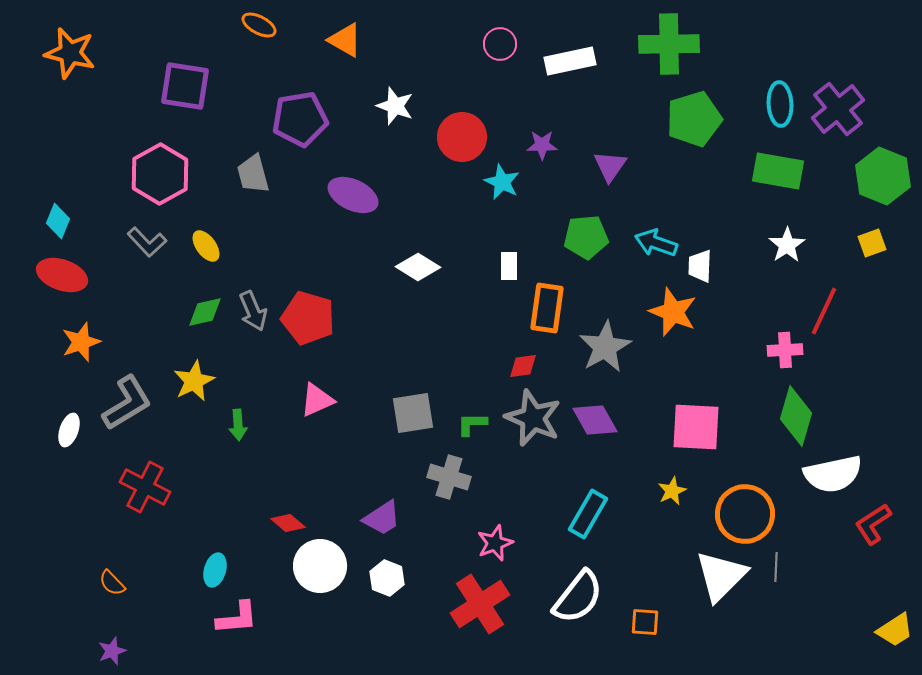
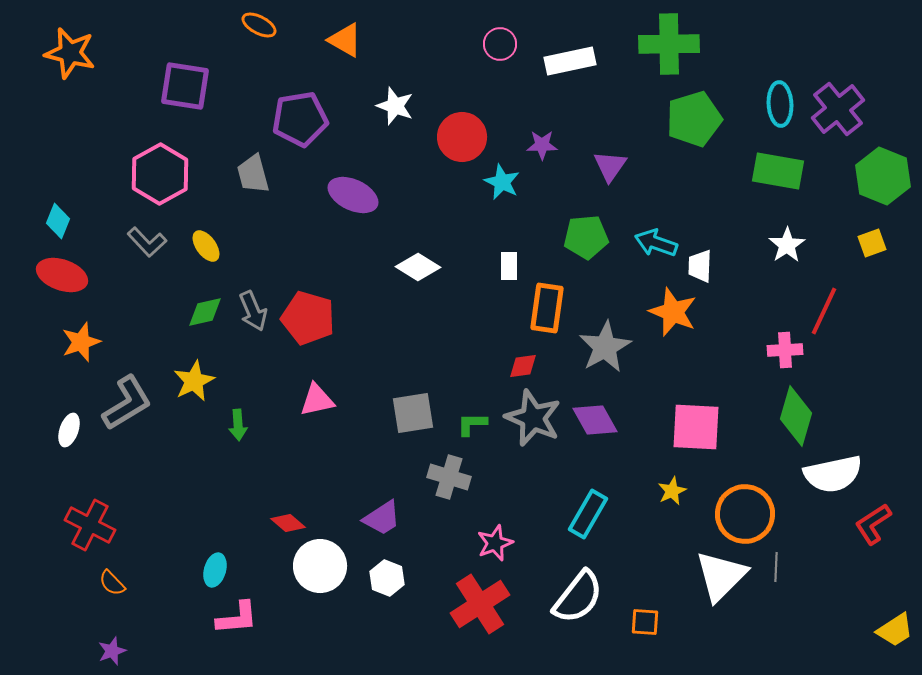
pink triangle at (317, 400): rotated 12 degrees clockwise
red cross at (145, 487): moved 55 px left, 38 px down
